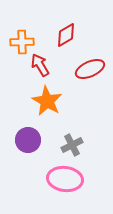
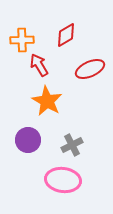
orange cross: moved 2 px up
red arrow: moved 1 px left
pink ellipse: moved 2 px left, 1 px down
